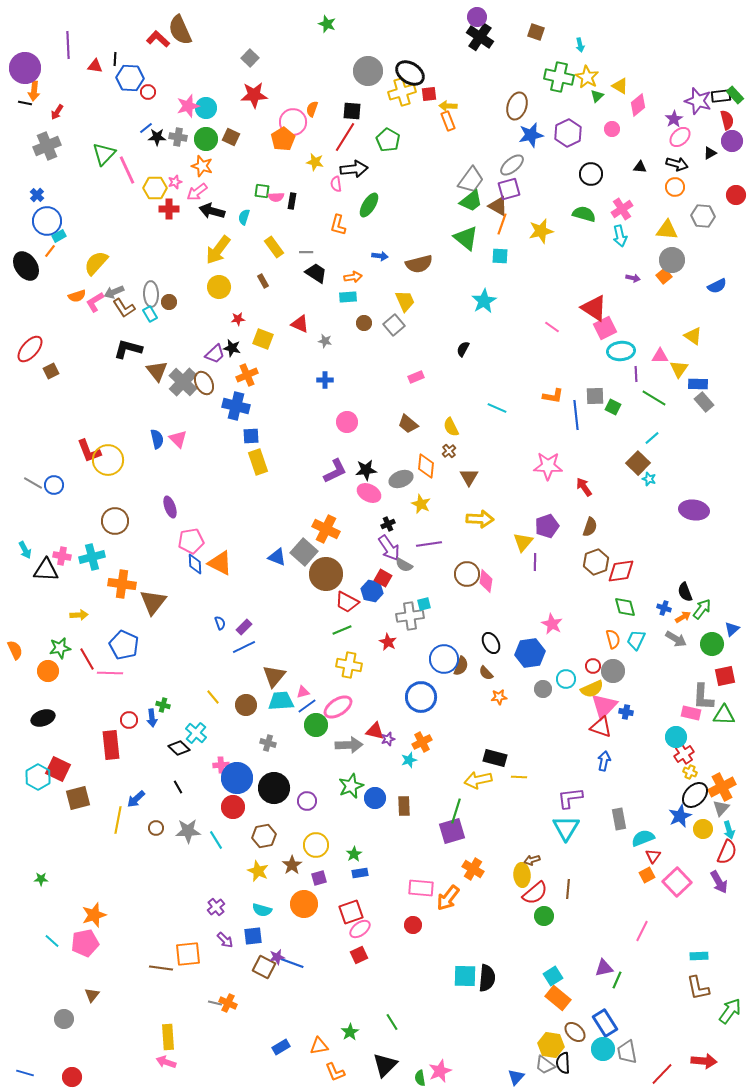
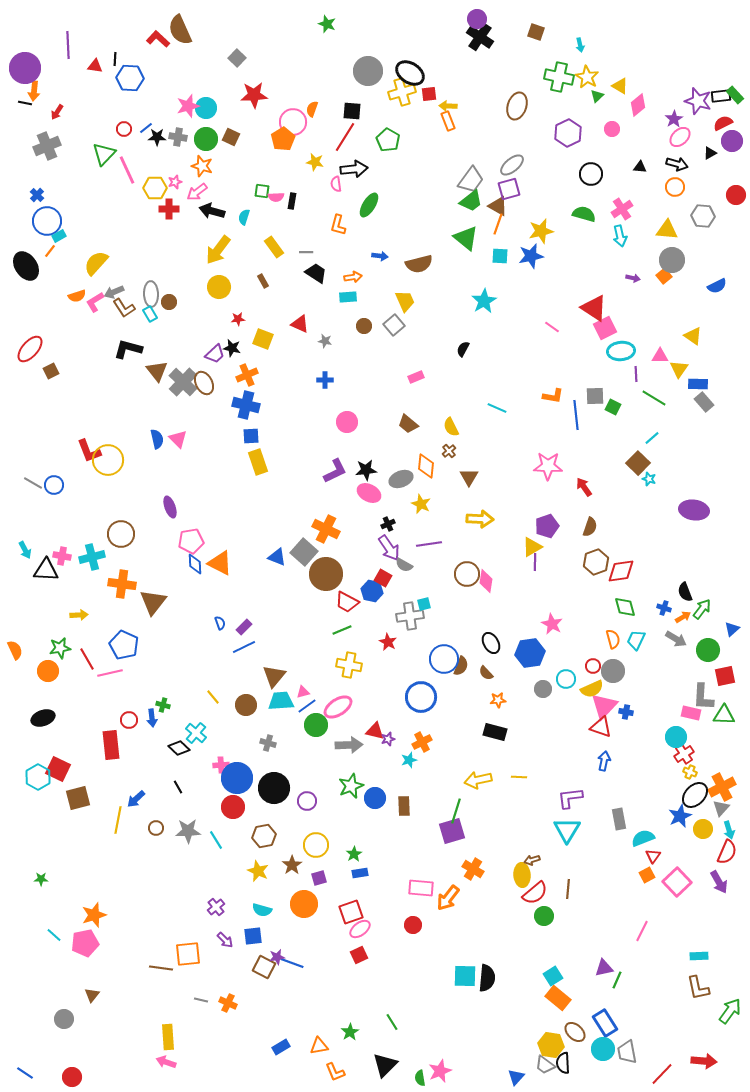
purple circle at (477, 17): moved 2 px down
gray square at (250, 58): moved 13 px left
red circle at (148, 92): moved 24 px left, 37 px down
red semicircle at (727, 120): moved 4 px left, 3 px down; rotated 102 degrees counterclockwise
blue star at (531, 135): moved 121 px down
orange line at (502, 224): moved 4 px left
brown circle at (364, 323): moved 3 px down
blue cross at (236, 406): moved 10 px right, 1 px up
brown circle at (115, 521): moved 6 px right, 13 px down
yellow triangle at (523, 542): moved 9 px right, 5 px down; rotated 20 degrees clockwise
green circle at (712, 644): moved 4 px left, 6 px down
pink line at (110, 673): rotated 15 degrees counterclockwise
orange star at (499, 697): moved 1 px left, 3 px down
black rectangle at (495, 758): moved 26 px up
cyan triangle at (566, 828): moved 1 px right, 2 px down
cyan line at (52, 941): moved 2 px right, 6 px up
gray line at (215, 1003): moved 14 px left, 3 px up
blue line at (25, 1073): rotated 18 degrees clockwise
